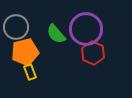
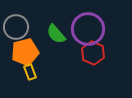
purple circle: moved 2 px right
